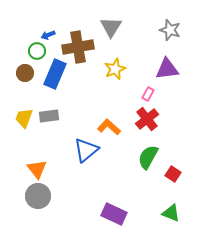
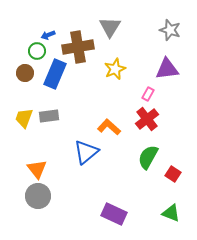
gray triangle: moved 1 px left
blue triangle: moved 2 px down
